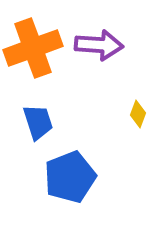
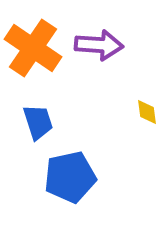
orange cross: rotated 36 degrees counterclockwise
yellow diamond: moved 9 px right, 2 px up; rotated 28 degrees counterclockwise
blue pentagon: rotated 9 degrees clockwise
